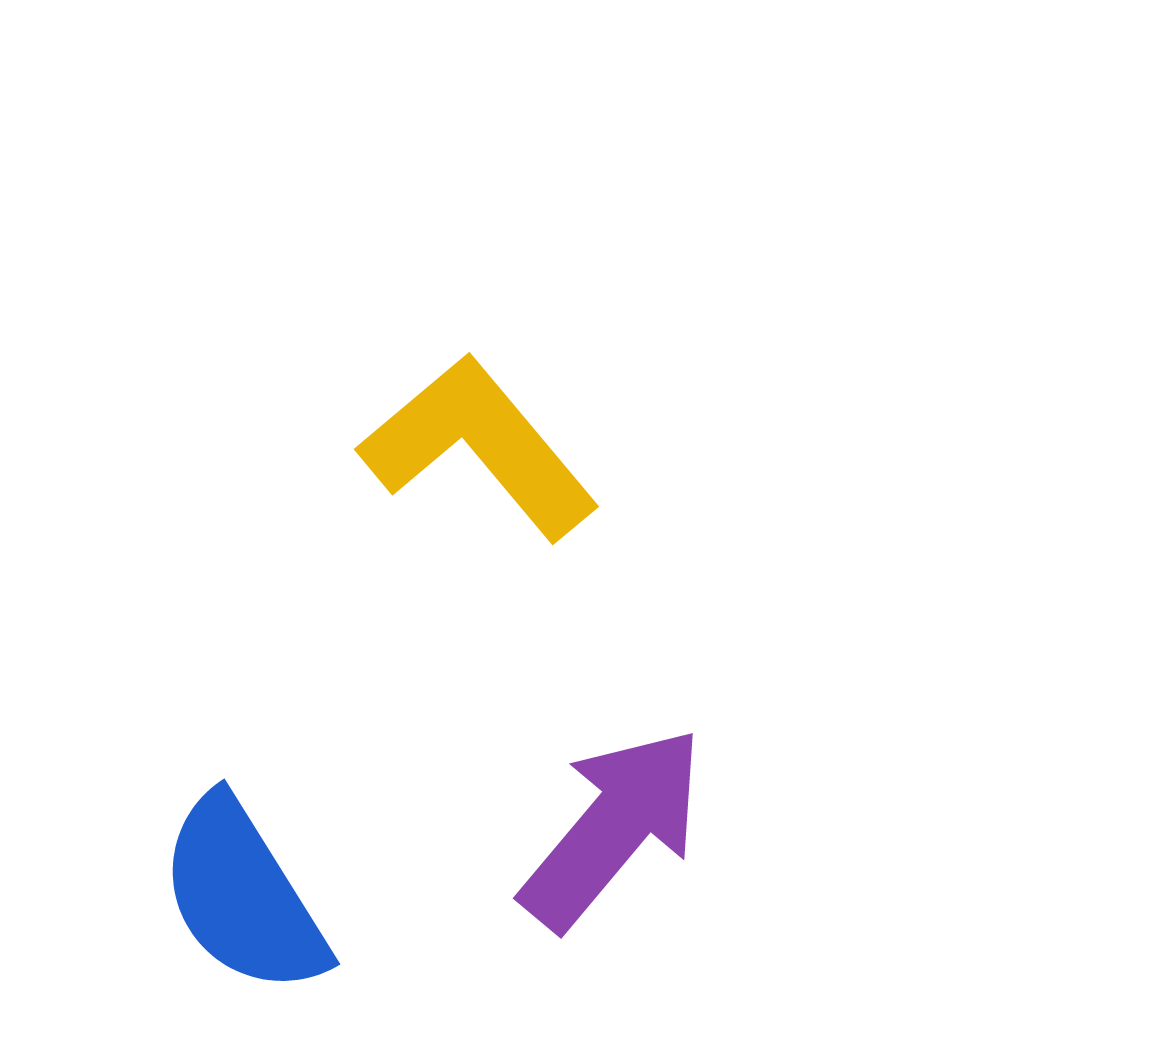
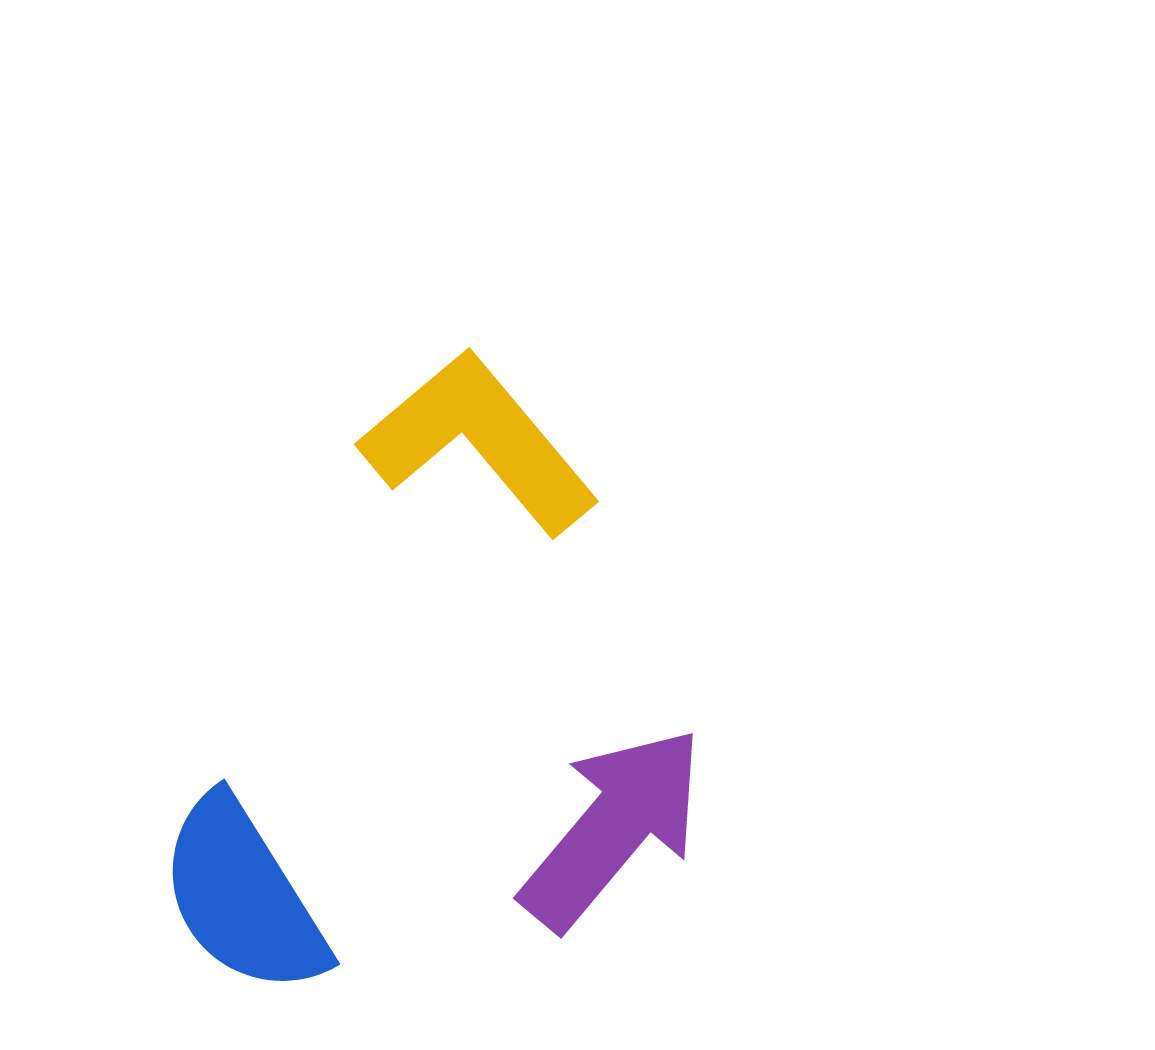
yellow L-shape: moved 5 px up
